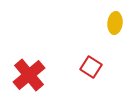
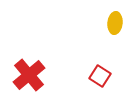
red square: moved 9 px right, 9 px down
